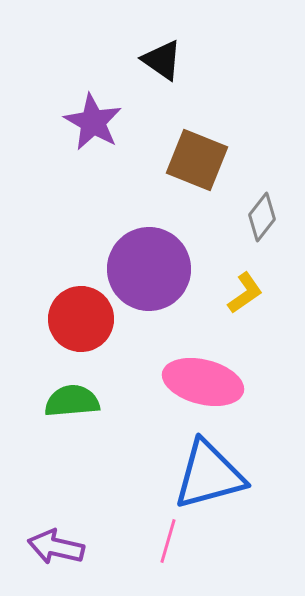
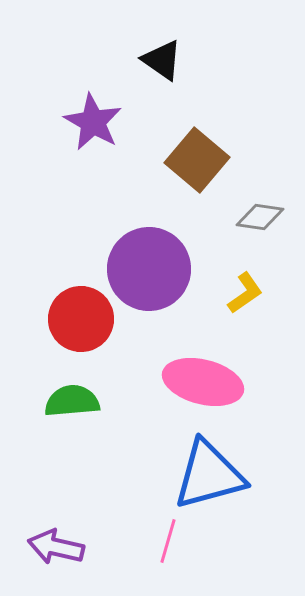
brown square: rotated 18 degrees clockwise
gray diamond: moved 2 px left; rotated 60 degrees clockwise
